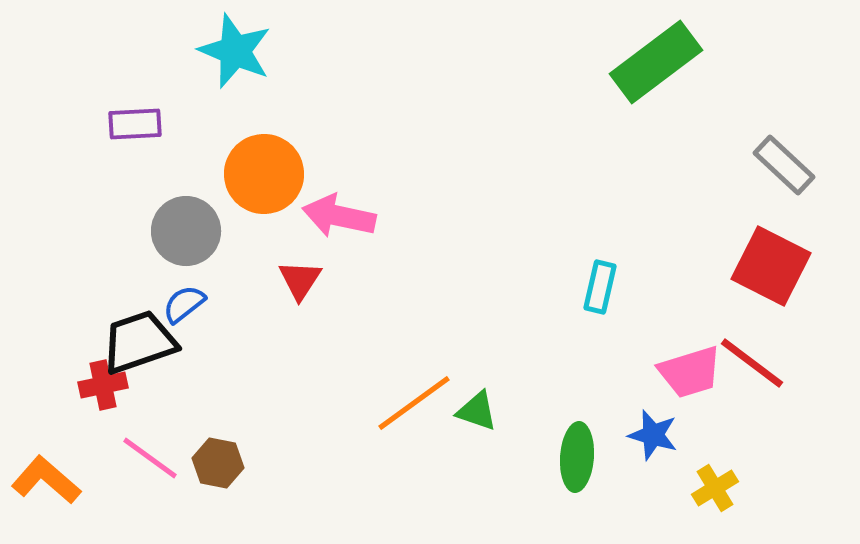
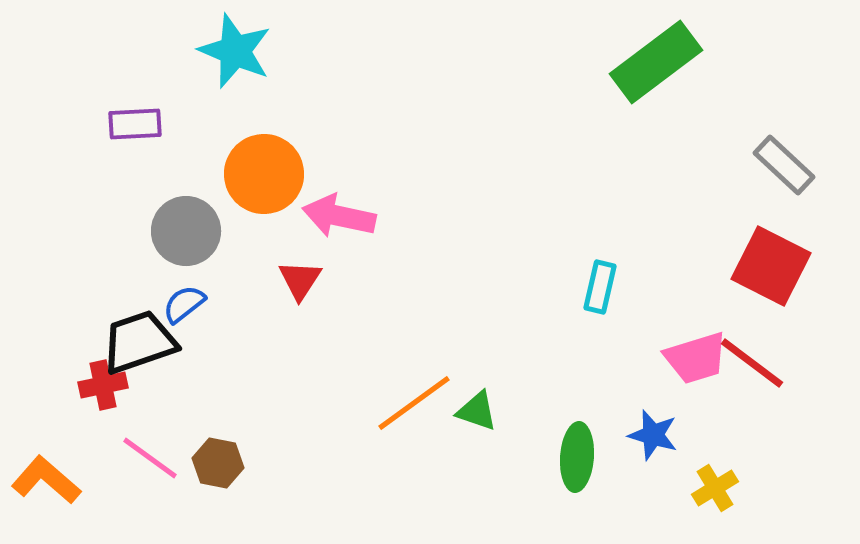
pink trapezoid: moved 6 px right, 14 px up
